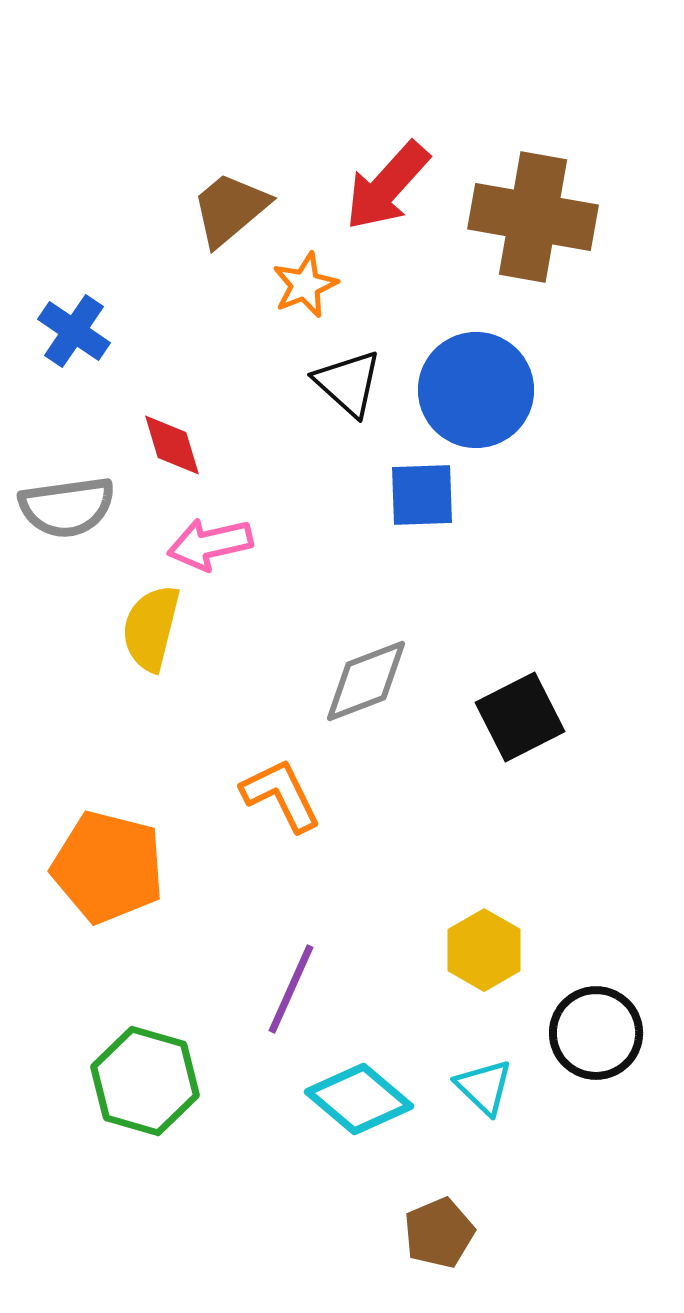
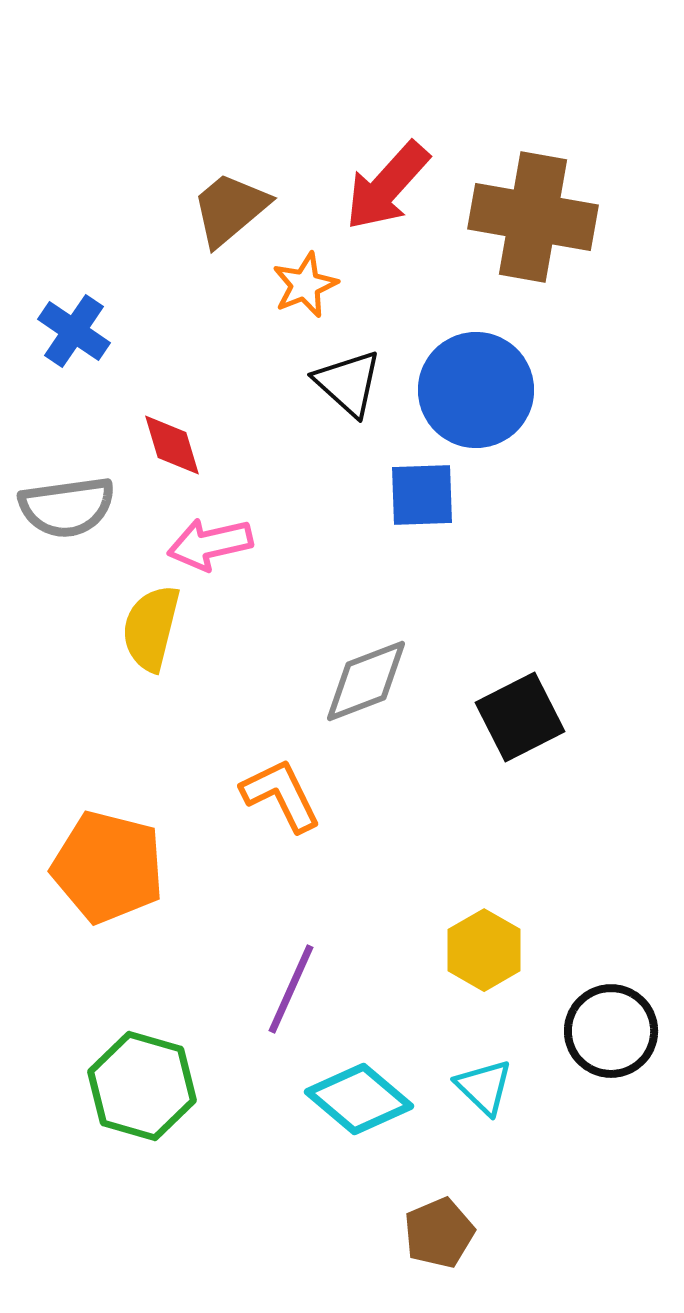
black circle: moved 15 px right, 2 px up
green hexagon: moved 3 px left, 5 px down
